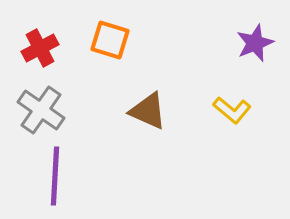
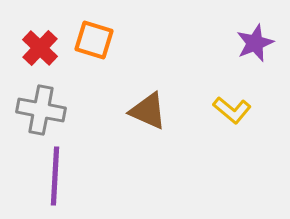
orange square: moved 16 px left
red cross: rotated 18 degrees counterclockwise
gray cross: rotated 24 degrees counterclockwise
